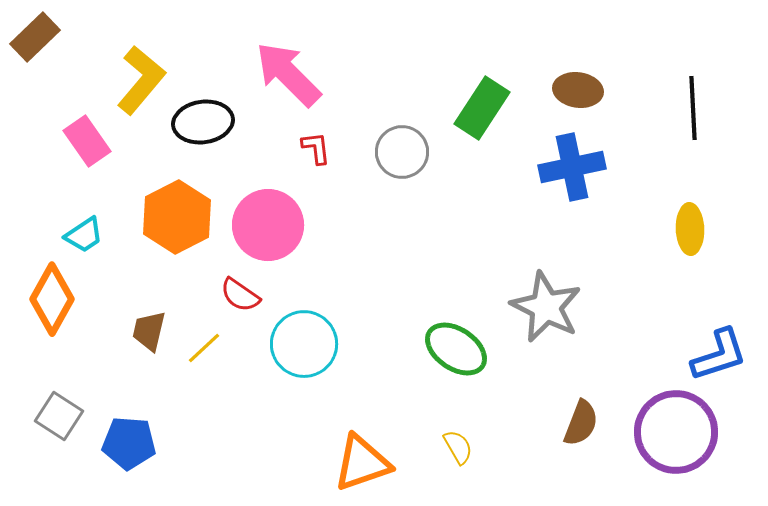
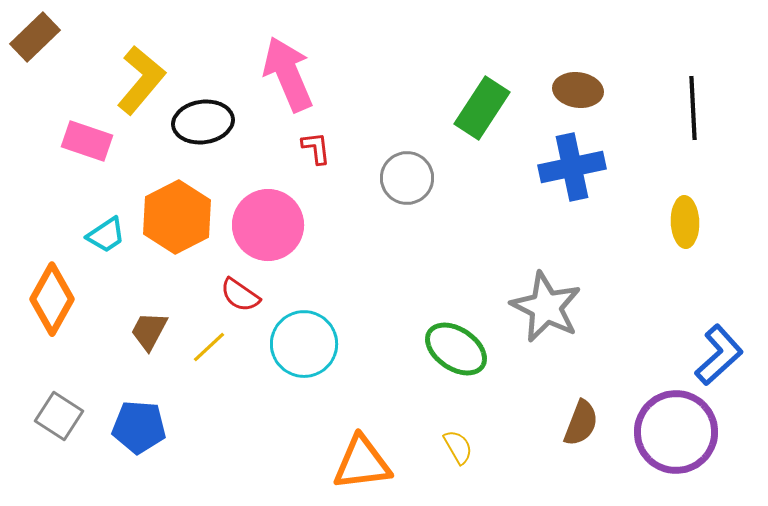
pink arrow: rotated 22 degrees clockwise
pink rectangle: rotated 36 degrees counterclockwise
gray circle: moved 5 px right, 26 px down
yellow ellipse: moved 5 px left, 7 px up
cyan trapezoid: moved 22 px right
brown trapezoid: rotated 15 degrees clockwise
yellow line: moved 5 px right, 1 px up
blue L-shape: rotated 24 degrees counterclockwise
blue pentagon: moved 10 px right, 16 px up
orange triangle: rotated 12 degrees clockwise
